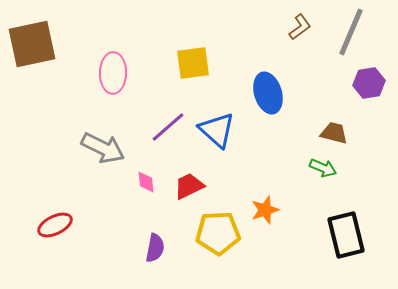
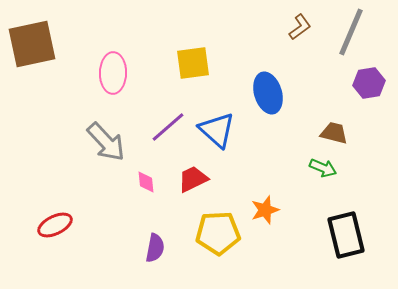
gray arrow: moved 3 px right, 6 px up; rotated 21 degrees clockwise
red trapezoid: moved 4 px right, 7 px up
